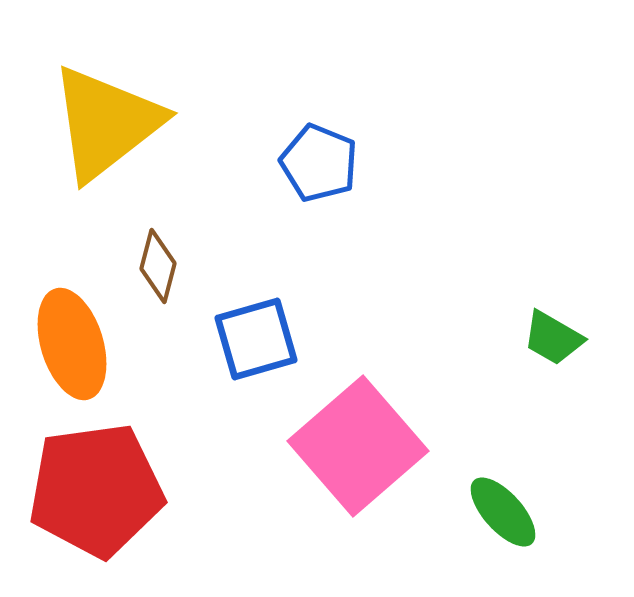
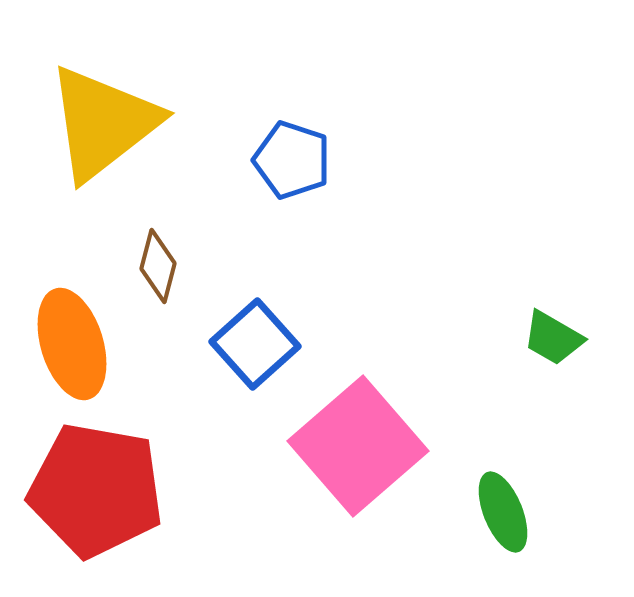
yellow triangle: moved 3 px left
blue pentagon: moved 27 px left, 3 px up; rotated 4 degrees counterclockwise
blue square: moved 1 px left, 5 px down; rotated 26 degrees counterclockwise
red pentagon: rotated 18 degrees clockwise
green ellipse: rotated 20 degrees clockwise
